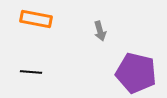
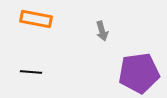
gray arrow: moved 2 px right
purple pentagon: moved 3 px right; rotated 21 degrees counterclockwise
